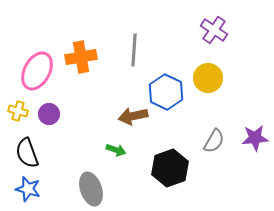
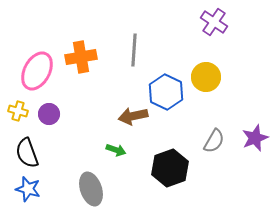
purple cross: moved 8 px up
yellow circle: moved 2 px left, 1 px up
purple star: rotated 16 degrees counterclockwise
